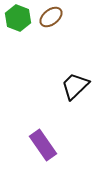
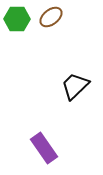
green hexagon: moved 1 px left, 1 px down; rotated 20 degrees counterclockwise
purple rectangle: moved 1 px right, 3 px down
